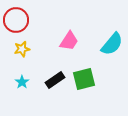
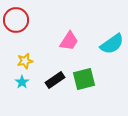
cyan semicircle: rotated 15 degrees clockwise
yellow star: moved 3 px right, 12 px down
